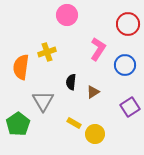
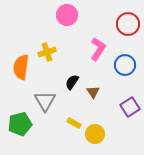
black semicircle: moved 1 px right; rotated 28 degrees clockwise
brown triangle: rotated 32 degrees counterclockwise
gray triangle: moved 2 px right
green pentagon: moved 2 px right; rotated 20 degrees clockwise
